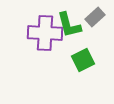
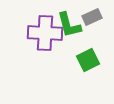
gray rectangle: moved 3 px left; rotated 18 degrees clockwise
green square: moved 5 px right
